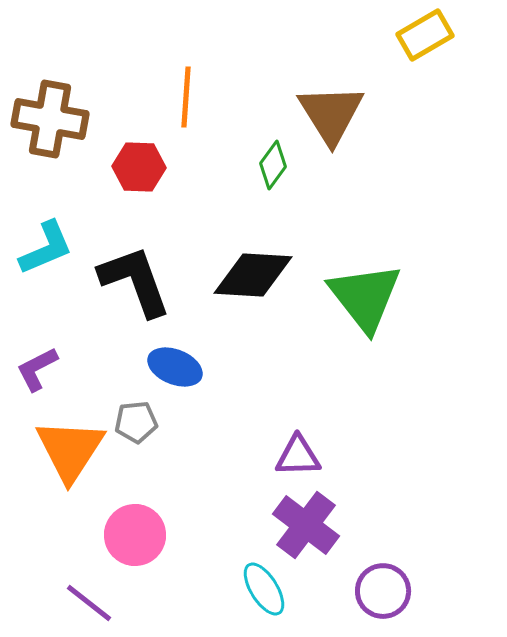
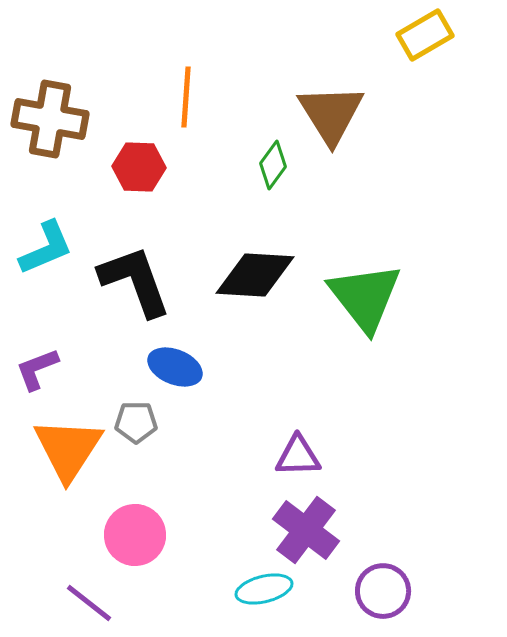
black diamond: moved 2 px right
purple L-shape: rotated 6 degrees clockwise
gray pentagon: rotated 6 degrees clockwise
orange triangle: moved 2 px left, 1 px up
purple cross: moved 5 px down
cyan ellipse: rotated 72 degrees counterclockwise
